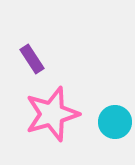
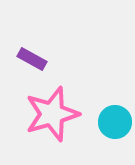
purple rectangle: rotated 28 degrees counterclockwise
